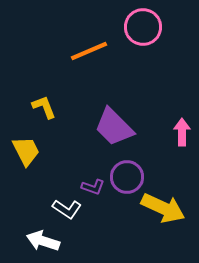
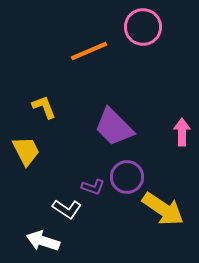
yellow arrow: moved 1 px down; rotated 9 degrees clockwise
